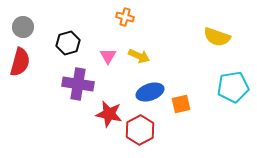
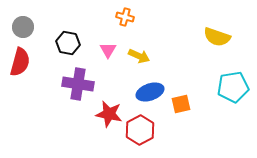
black hexagon: rotated 25 degrees clockwise
pink triangle: moved 6 px up
